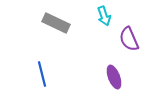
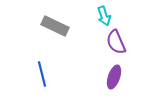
gray rectangle: moved 1 px left, 3 px down
purple semicircle: moved 13 px left, 3 px down
purple ellipse: rotated 40 degrees clockwise
